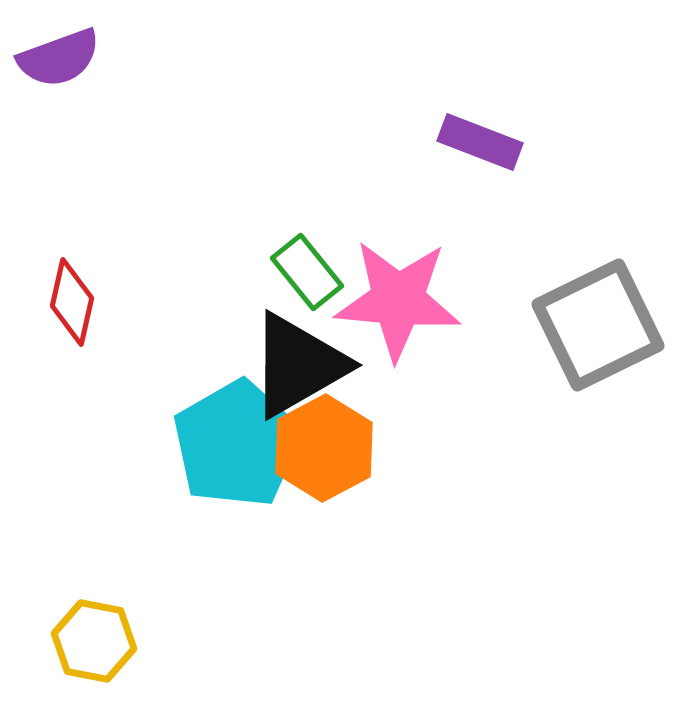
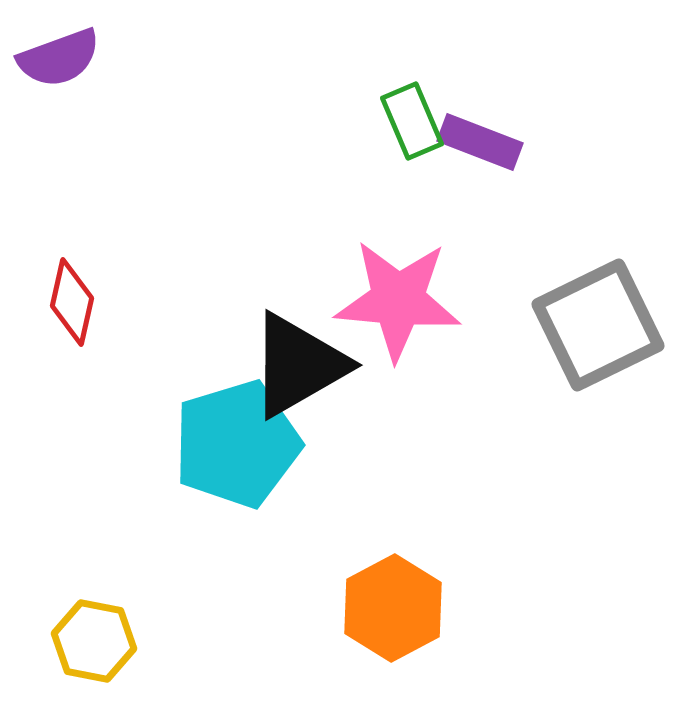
green rectangle: moved 105 px right, 151 px up; rotated 16 degrees clockwise
cyan pentagon: rotated 13 degrees clockwise
orange hexagon: moved 69 px right, 160 px down
